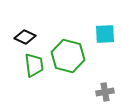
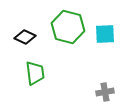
green hexagon: moved 29 px up
green trapezoid: moved 1 px right, 8 px down
